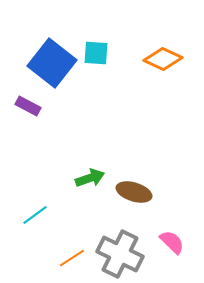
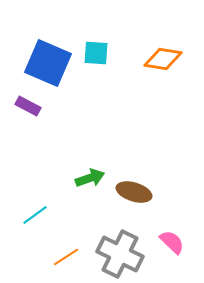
orange diamond: rotated 15 degrees counterclockwise
blue square: moved 4 px left; rotated 15 degrees counterclockwise
orange line: moved 6 px left, 1 px up
